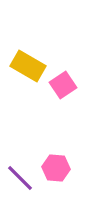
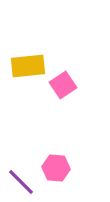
yellow rectangle: rotated 36 degrees counterclockwise
purple line: moved 1 px right, 4 px down
